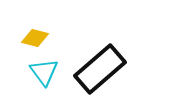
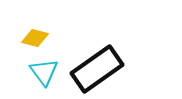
black rectangle: moved 3 px left; rotated 6 degrees clockwise
